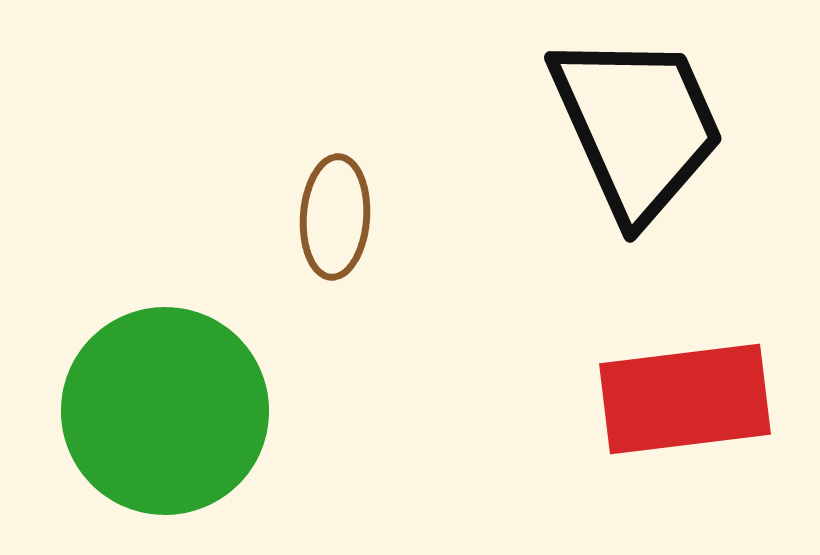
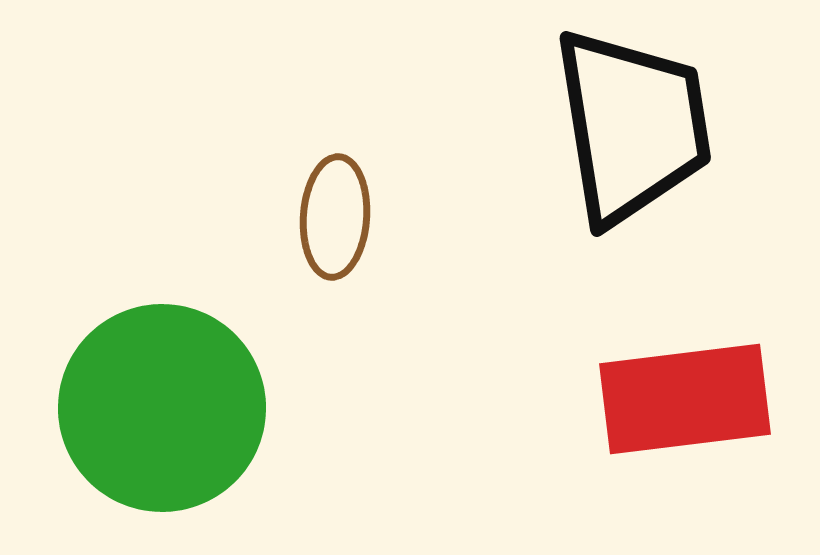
black trapezoid: moved 5 px left; rotated 15 degrees clockwise
green circle: moved 3 px left, 3 px up
